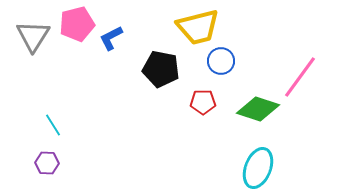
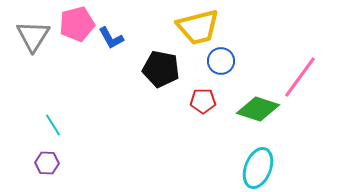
blue L-shape: rotated 92 degrees counterclockwise
red pentagon: moved 1 px up
